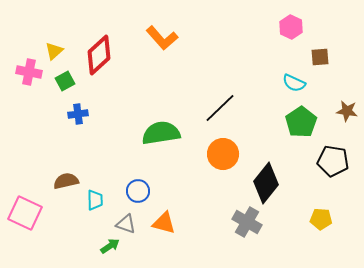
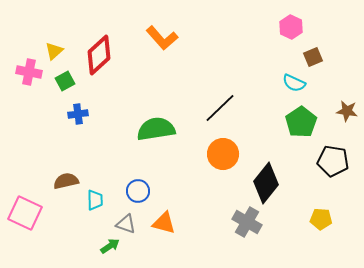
brown square: moved 7 px left; rotated 18 degrees counterclockwise
green semicircle: moved 5 px left, 4 px up
